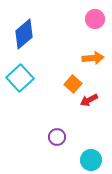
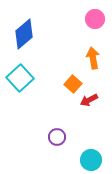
orange arrow: rotated 95 degrees counterclockwise
